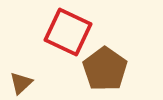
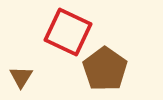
brown triangle: moved 6 px up; rotated 15 degrees counterclockwise
